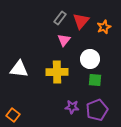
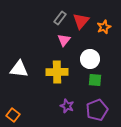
purple star: moved 5 px left, 1 px up; rotated 16 degrees clockwise
